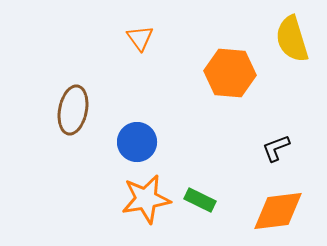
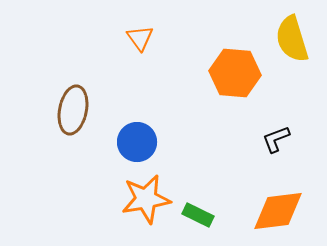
orange hexagon: moved 5 px right
black L-shape: moved 9 px up
green rectangle: moved 2 px left, 15 px down
